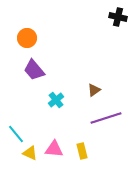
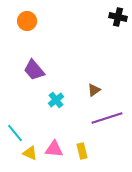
orange circle: moved 17 px up
purple line: moved 1 px right
cyan line: moved 1 px left, 1 px up
